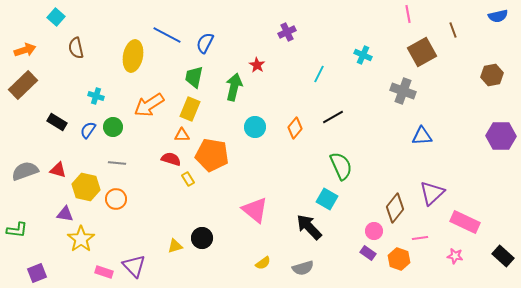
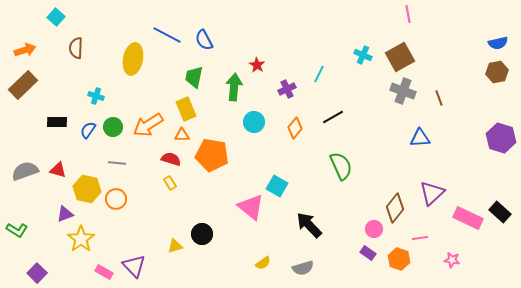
blue semicircle at (498, 16): moved 27 px down
brown line at (453, 30): moved 14 px left, 68 px down
purple cross at (287, 32): moved 57 px down
blue semicircle at (205, 43): moved 1 px left, 3 px up; rotated 55 degrees counterclockwise
brown semicircle at (76, 48): rotated 15 degrees clockwise
brown square at (422, 52): moved 22 px left, 5 px down
yellow ellipse at (133, 56): moved 3 px down
brown hexagon at (492, 75): moved 5 px right, 3 px up
green arrow at (234, 87): rotated 8 degrees counterclockwise
orange arrow at (149, 105): moved 1 px left, 20 px down
yellow rectangle at (190, 109): moved 4 px left; rotated 45 degrees counterclockwise
black rectangle at (57, 122): rotated 30 degrees counterclockwise
cyan circle at (255, 127): moved 1 px left, 5 px up
blue triangle at (422, 136): moved 2 px left, 2 px down
purple hexagon at (501, 136): moved 2 px down; rotated 16 degrees clockwise
yellow rectangle at (188, 179): moved 18 px left, 4 px down
yellow hexagon at (86, 187): moved 1 px right, 2 px down
cyan square at (327, 199): moved 50 px left, 13 px up
pink triangle at (255, 210): moved 4 px left, 3 px up
purple triangle at (65, 214): rotated 30 degrees counterclockwise
pink rectangle at (465, 222): moved 3 px right, 4 px up
black arrow at (309, 227): moved 2 px up
green L-shape at (17, 230): rotated 25 degrees clockwise
pink circle at (374, 231): moved 2 px up
black circle at (202, 238): moved 4 px up
pink star at (455, 256): moved 3 px left, 4 px down
black rectangle at (503, 256): moved 3 px left, 44 px up
pink rectangle at (104, 272): rotated 12 degrees clockwise
purple square at (37, 273): rotated 24 degrees counterclockwise
